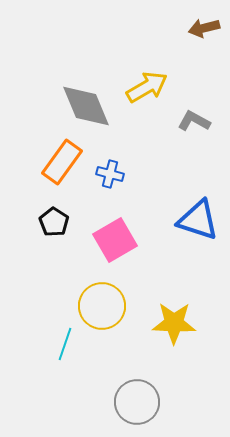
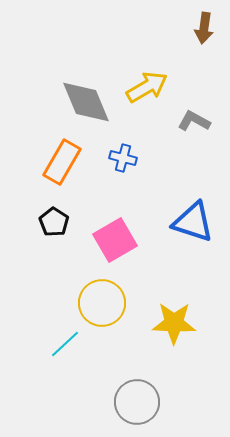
brown arrow: rotated 68 degrees counterclockwise
gray diamond: moved 4 px up
orange rectangle: rotated 6 degrees counterclockwise
blue cross: moved 13 px right, 16 px up
blue triangle: moved 5 px left, 2 px down
yellow circle: moved 3 px up
cyan line: rotated 28 degrees clockwise
